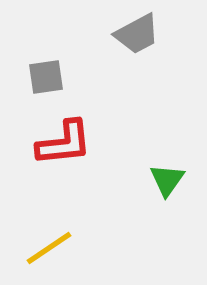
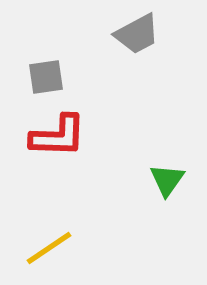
red L-shape: moved 6 px left, 7 px up; rotated 8 degrees clockwise
